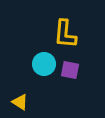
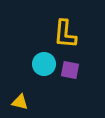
yellow triangle: rotated 18 degrees counterclockwise
